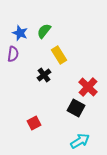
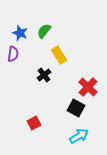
cyan arrow: moved 1 px left, 5 px up
